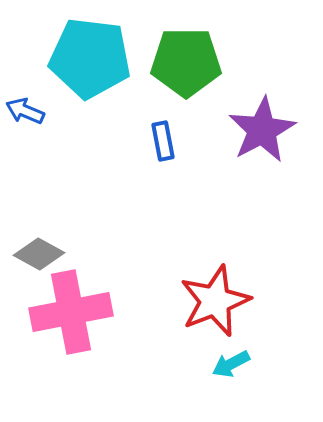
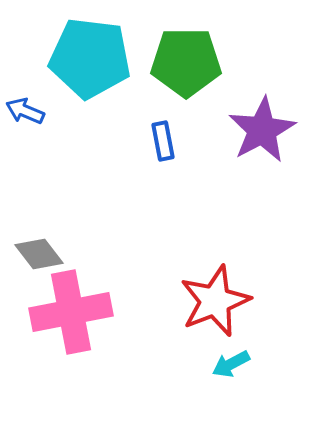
gray diamond: rotated 24 degrees clockwise
